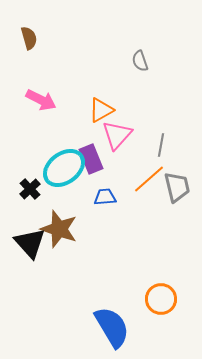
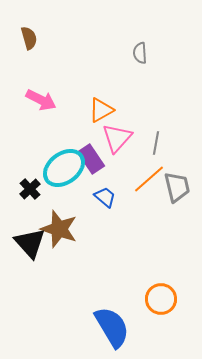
gray semicircle: moved 8 px up; rotated 15 degrees clockwise
pink triangle: moved 3 px down
gray line: moved 5 px left, 2 px up
purple rectangle: rotated 12 degrees counterclockwise
blue trapezoid: rotated 45 degrees clockwise
